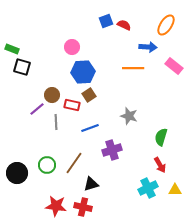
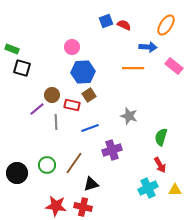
black square: moved 1 px down
